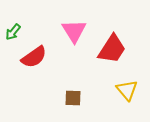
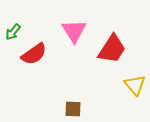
red semicircle: moved 3 px up
yellow triangle: moved 8 px right, 5 px up
brown square: moved 11 px down
